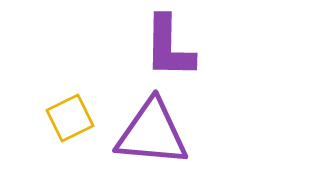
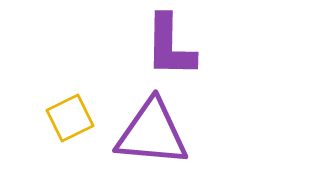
purple L-shape: moved 1 px right, 1 px up
